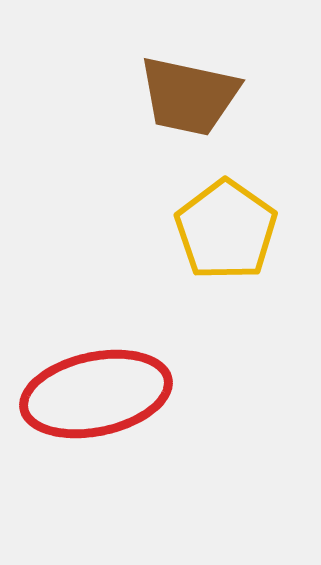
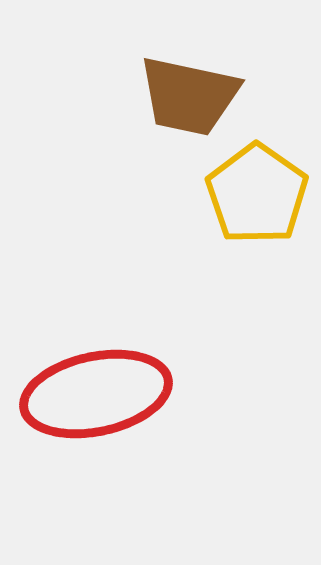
yellow pentagon: moved 31 px right, 36 px up
